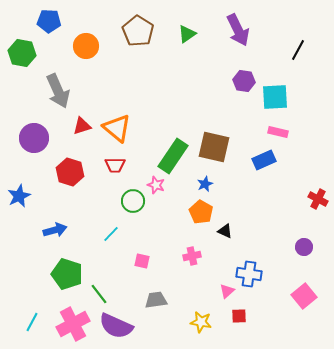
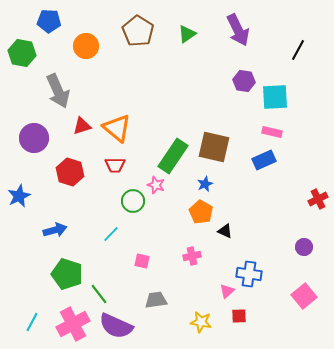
pink rectangle at (278, 132): moved 6 px left
red cross at (318, 199): rotated 36 degrees clockwise
